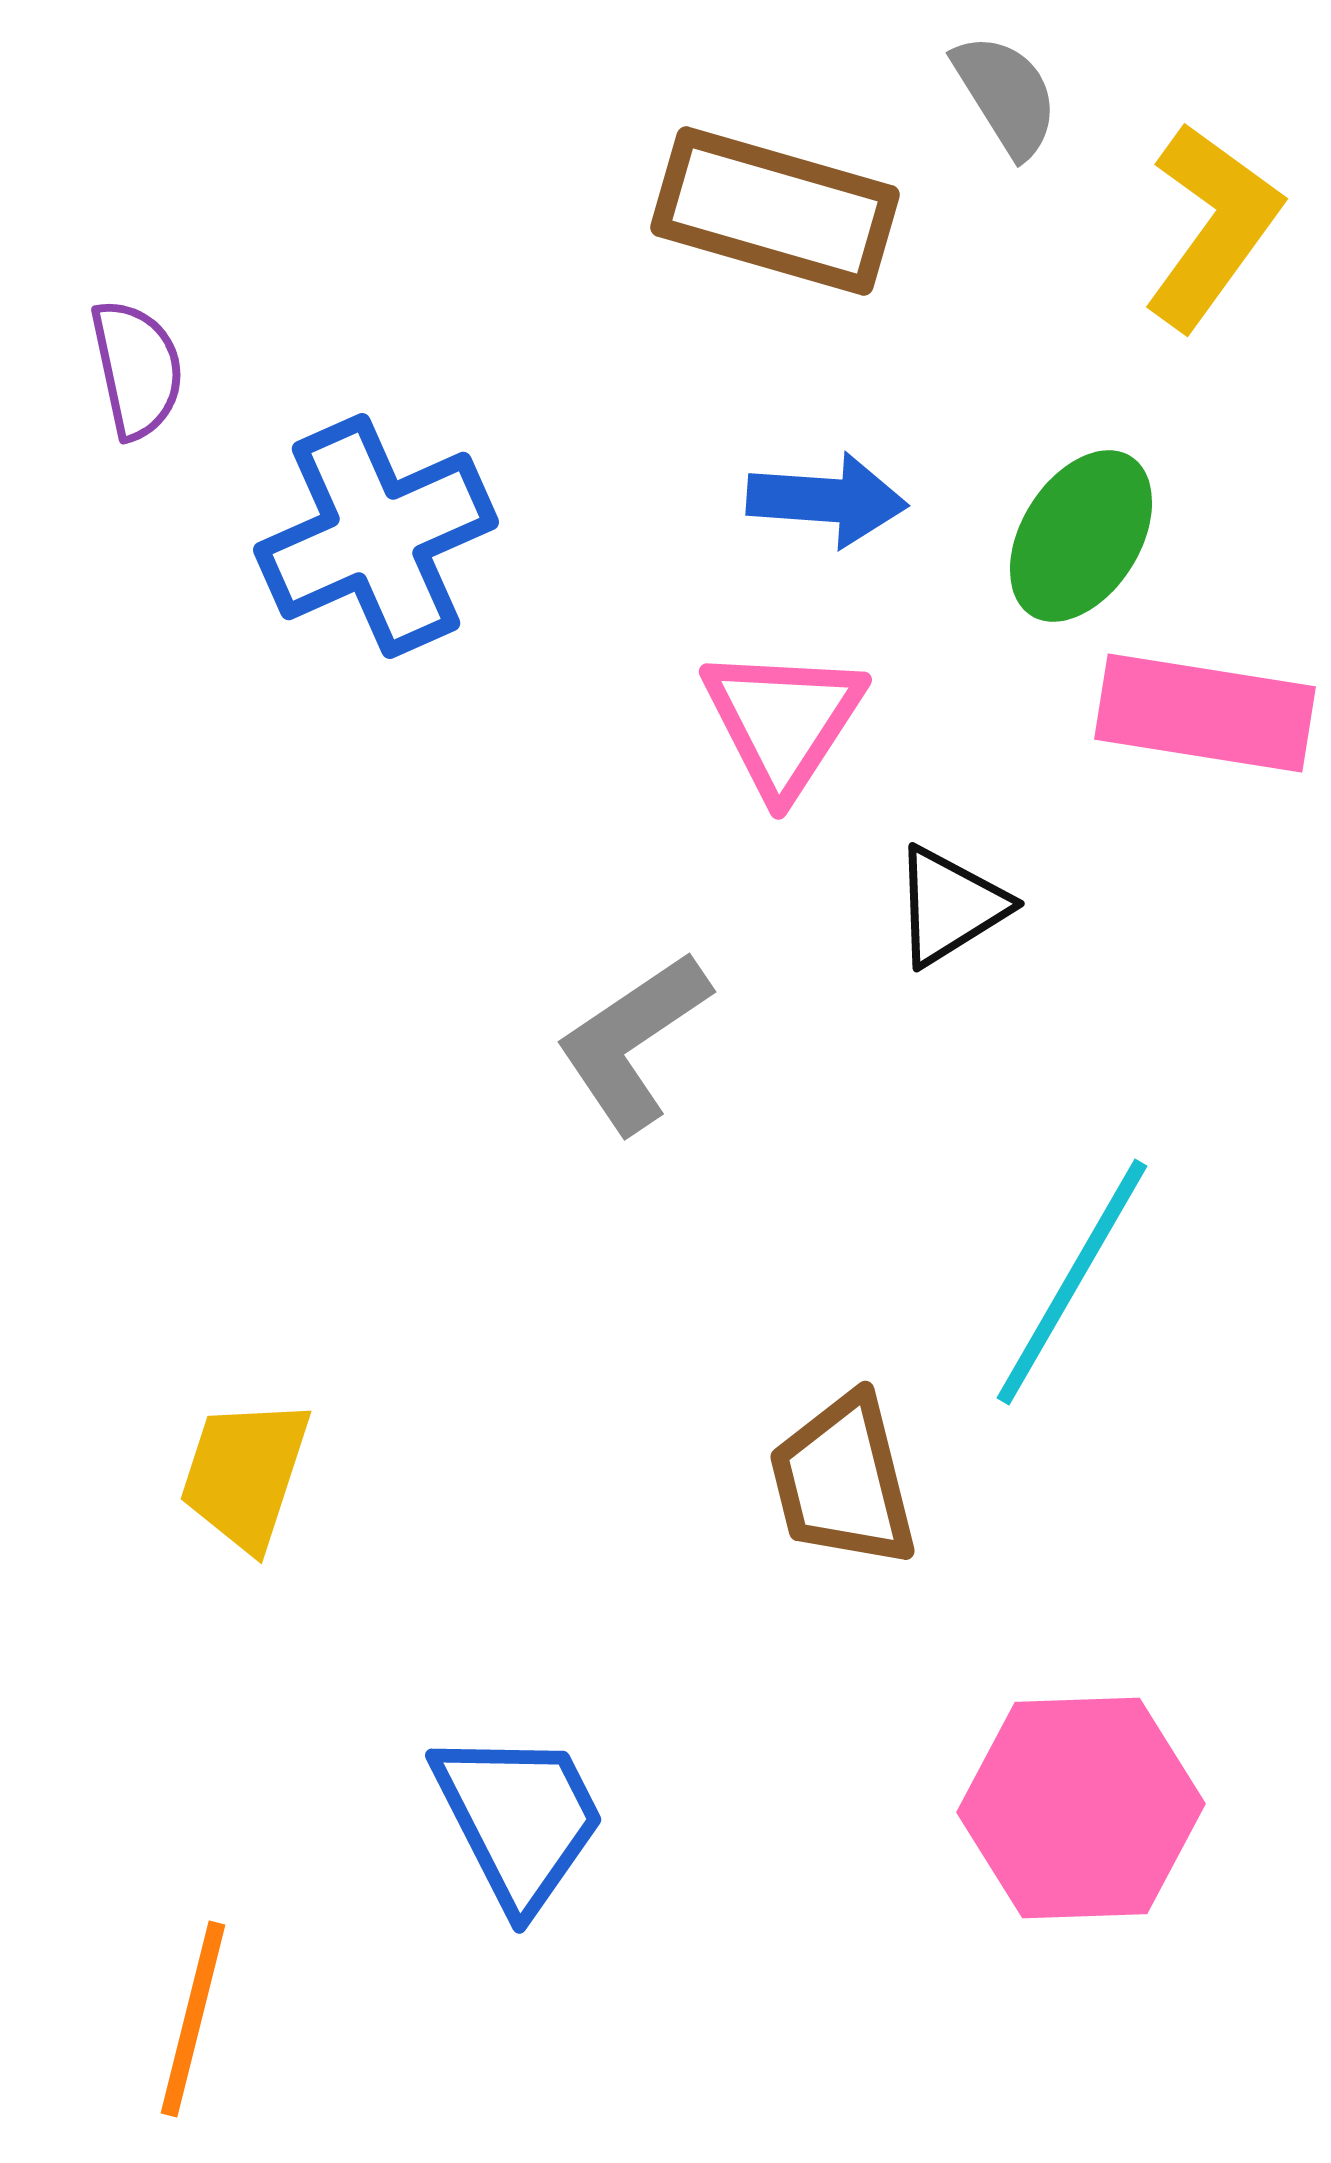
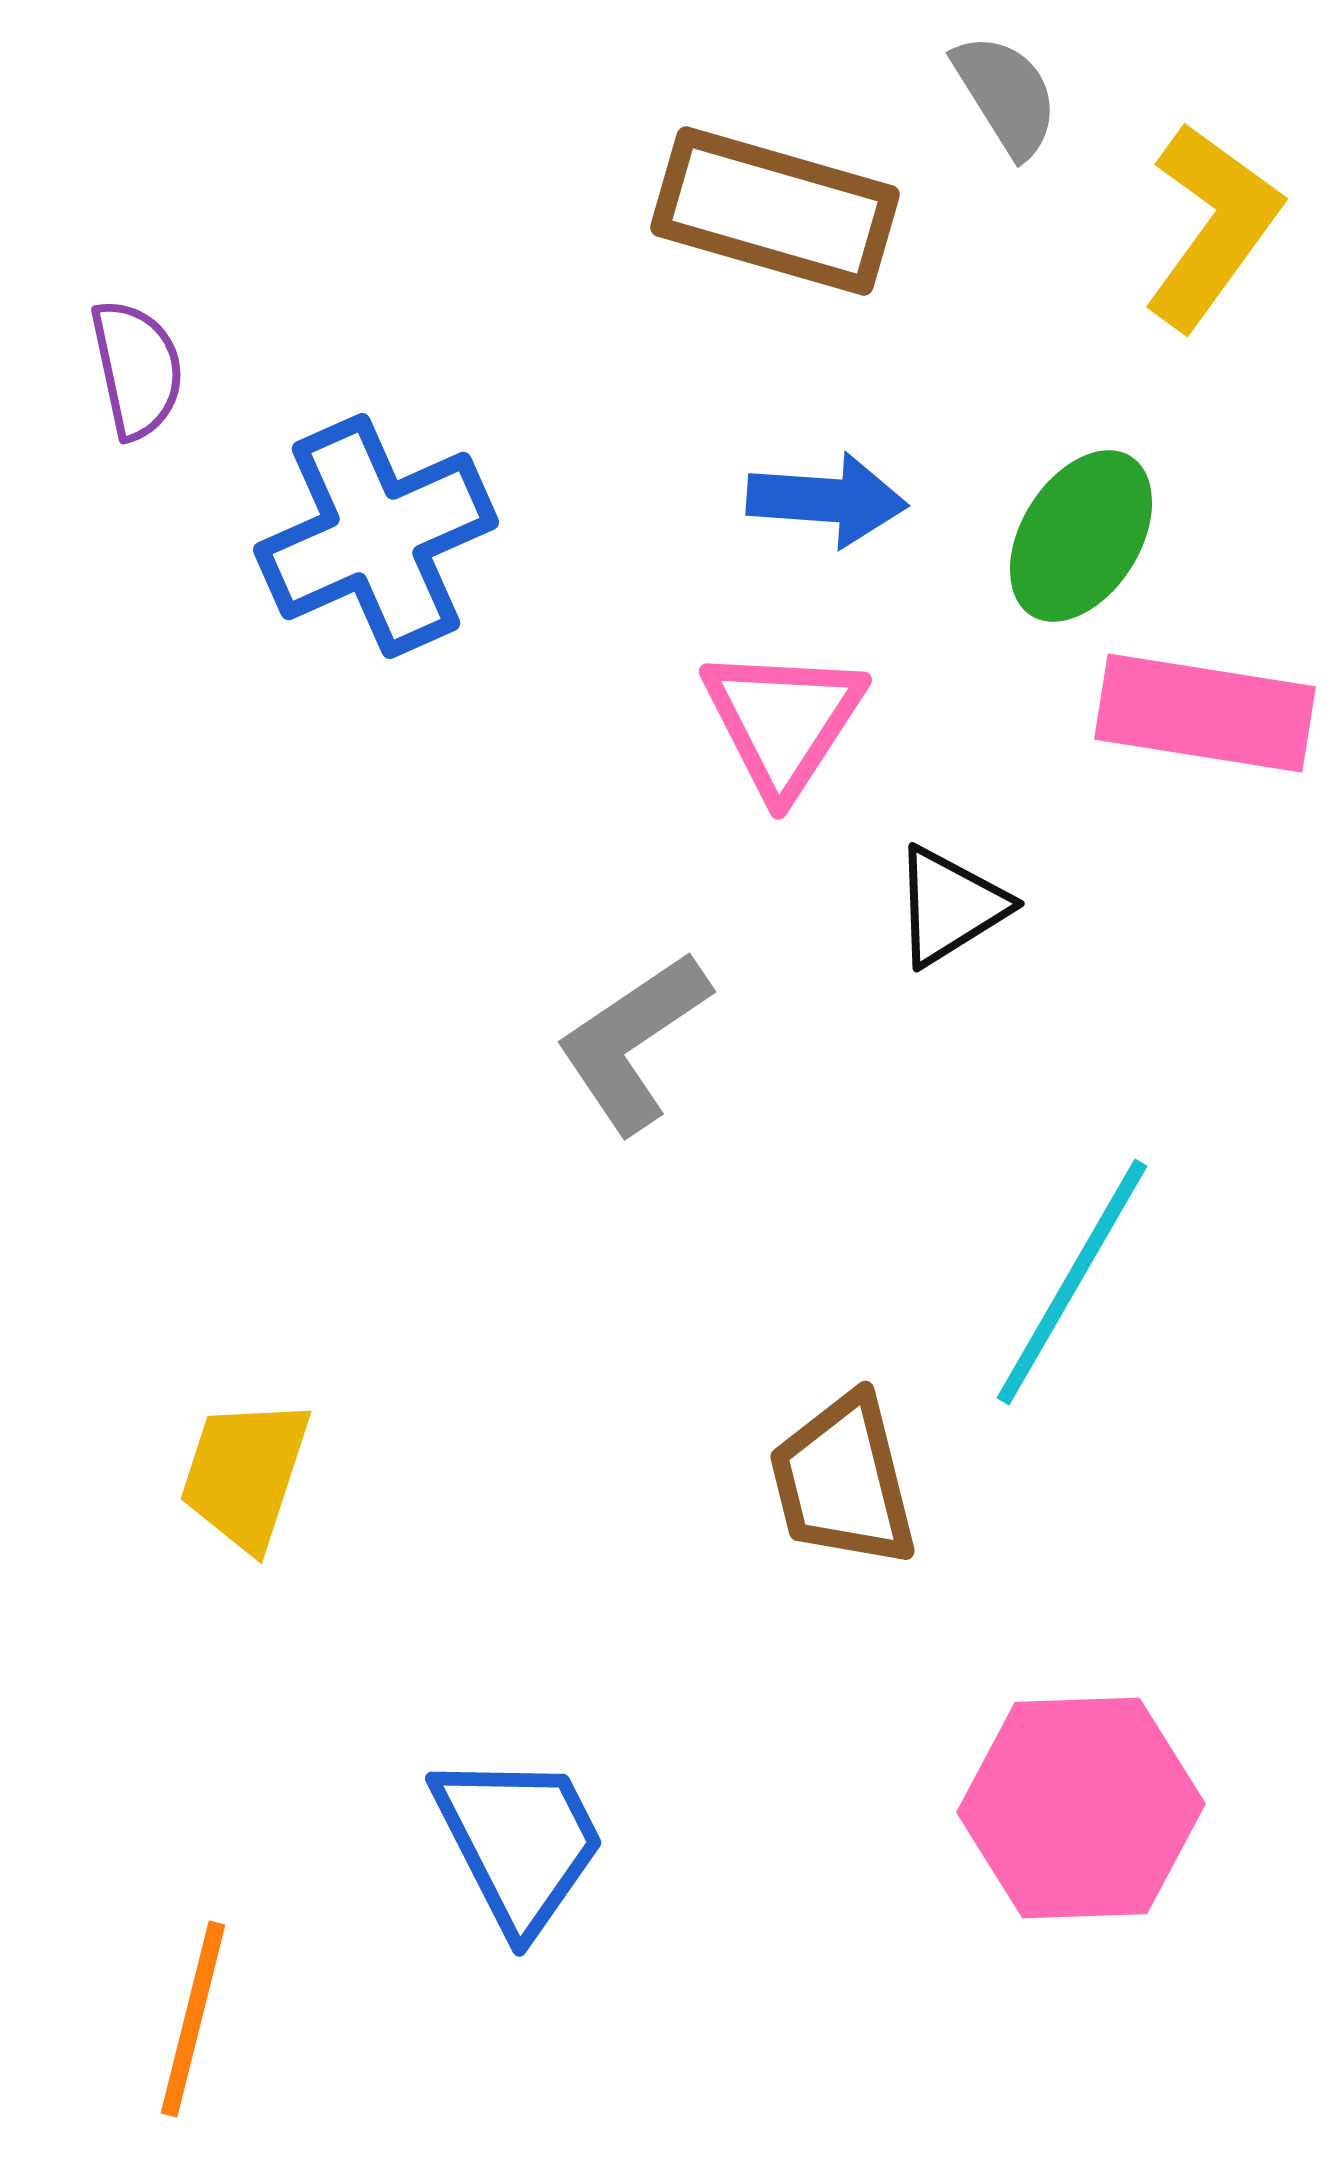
blue trapezoid: moved 23 px down
